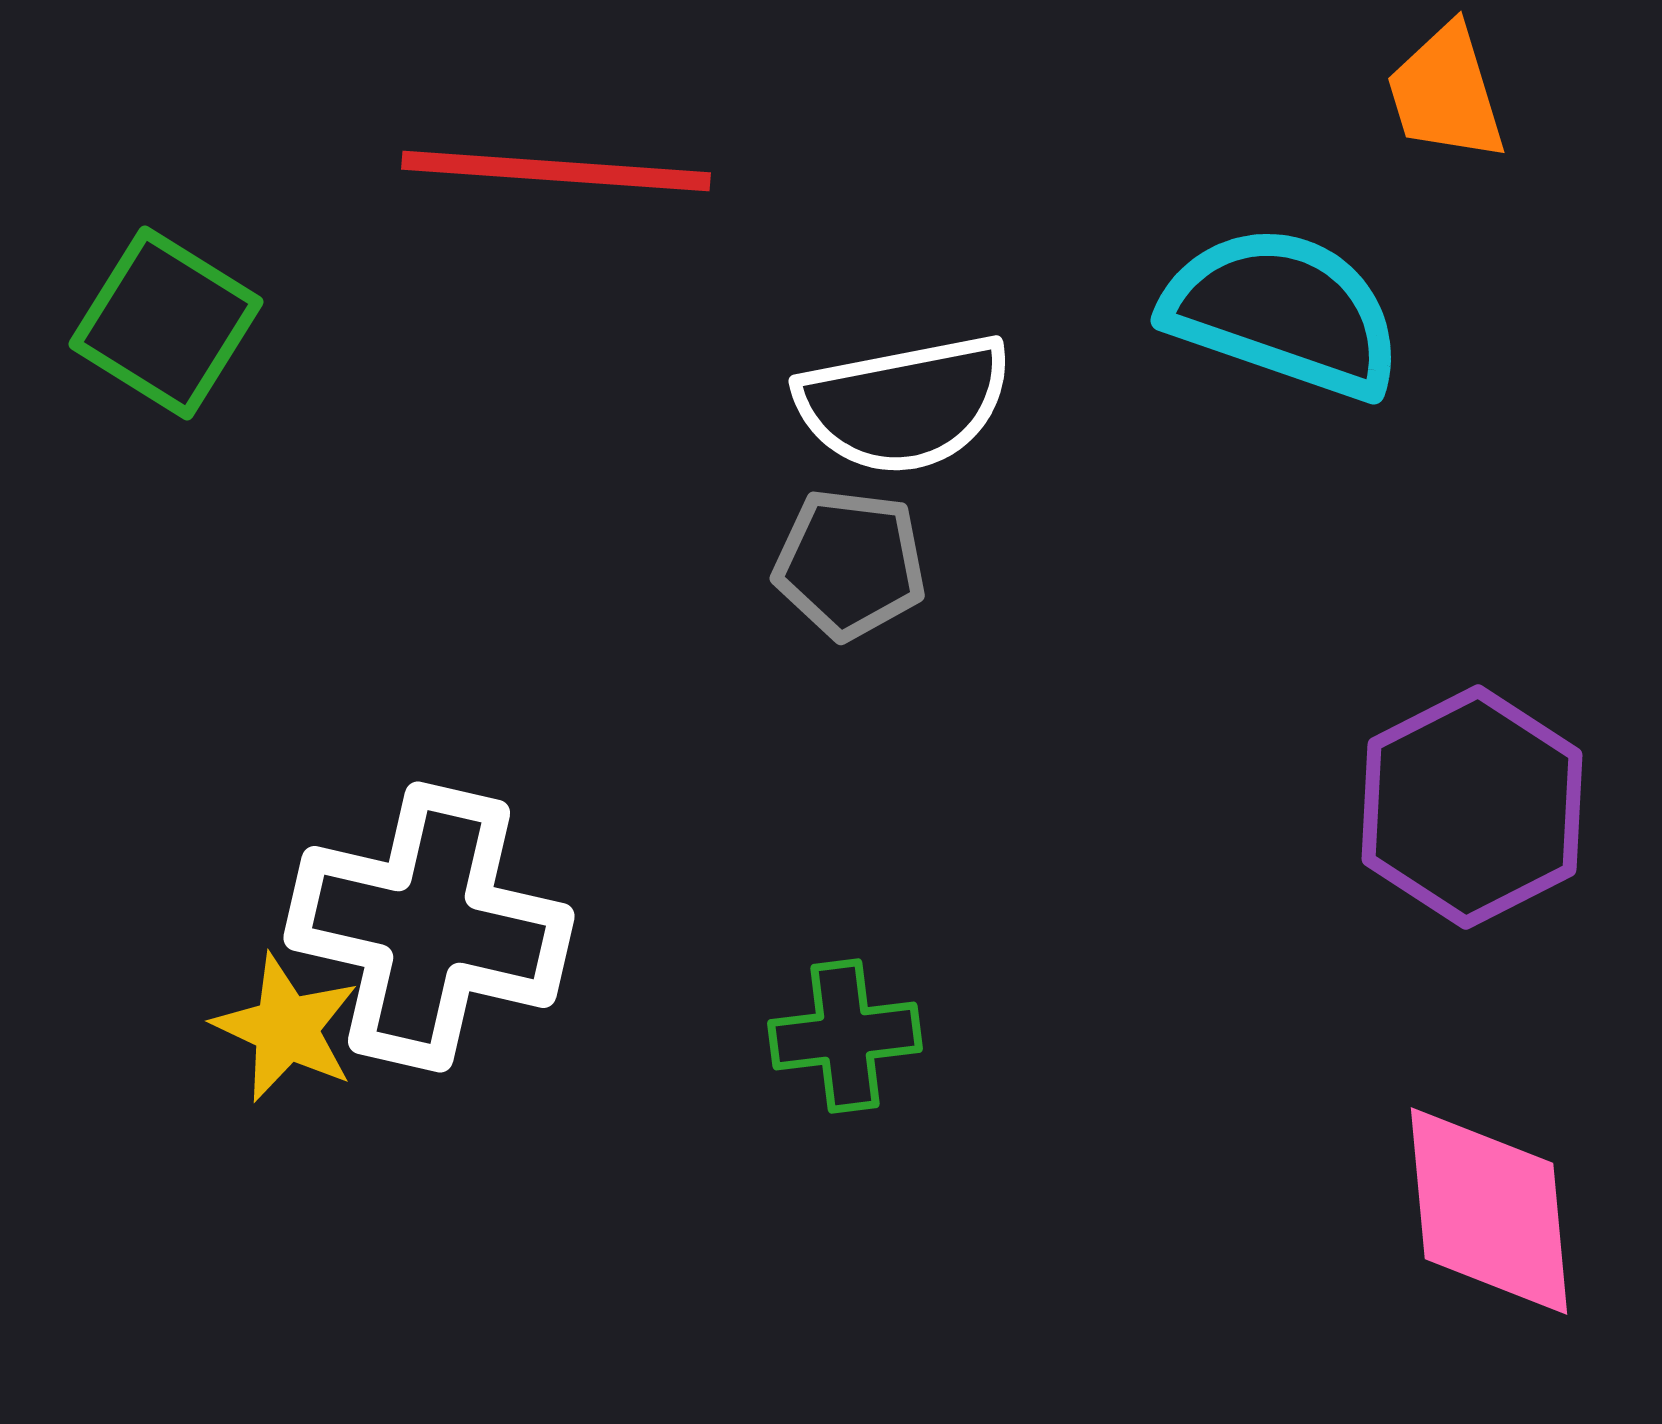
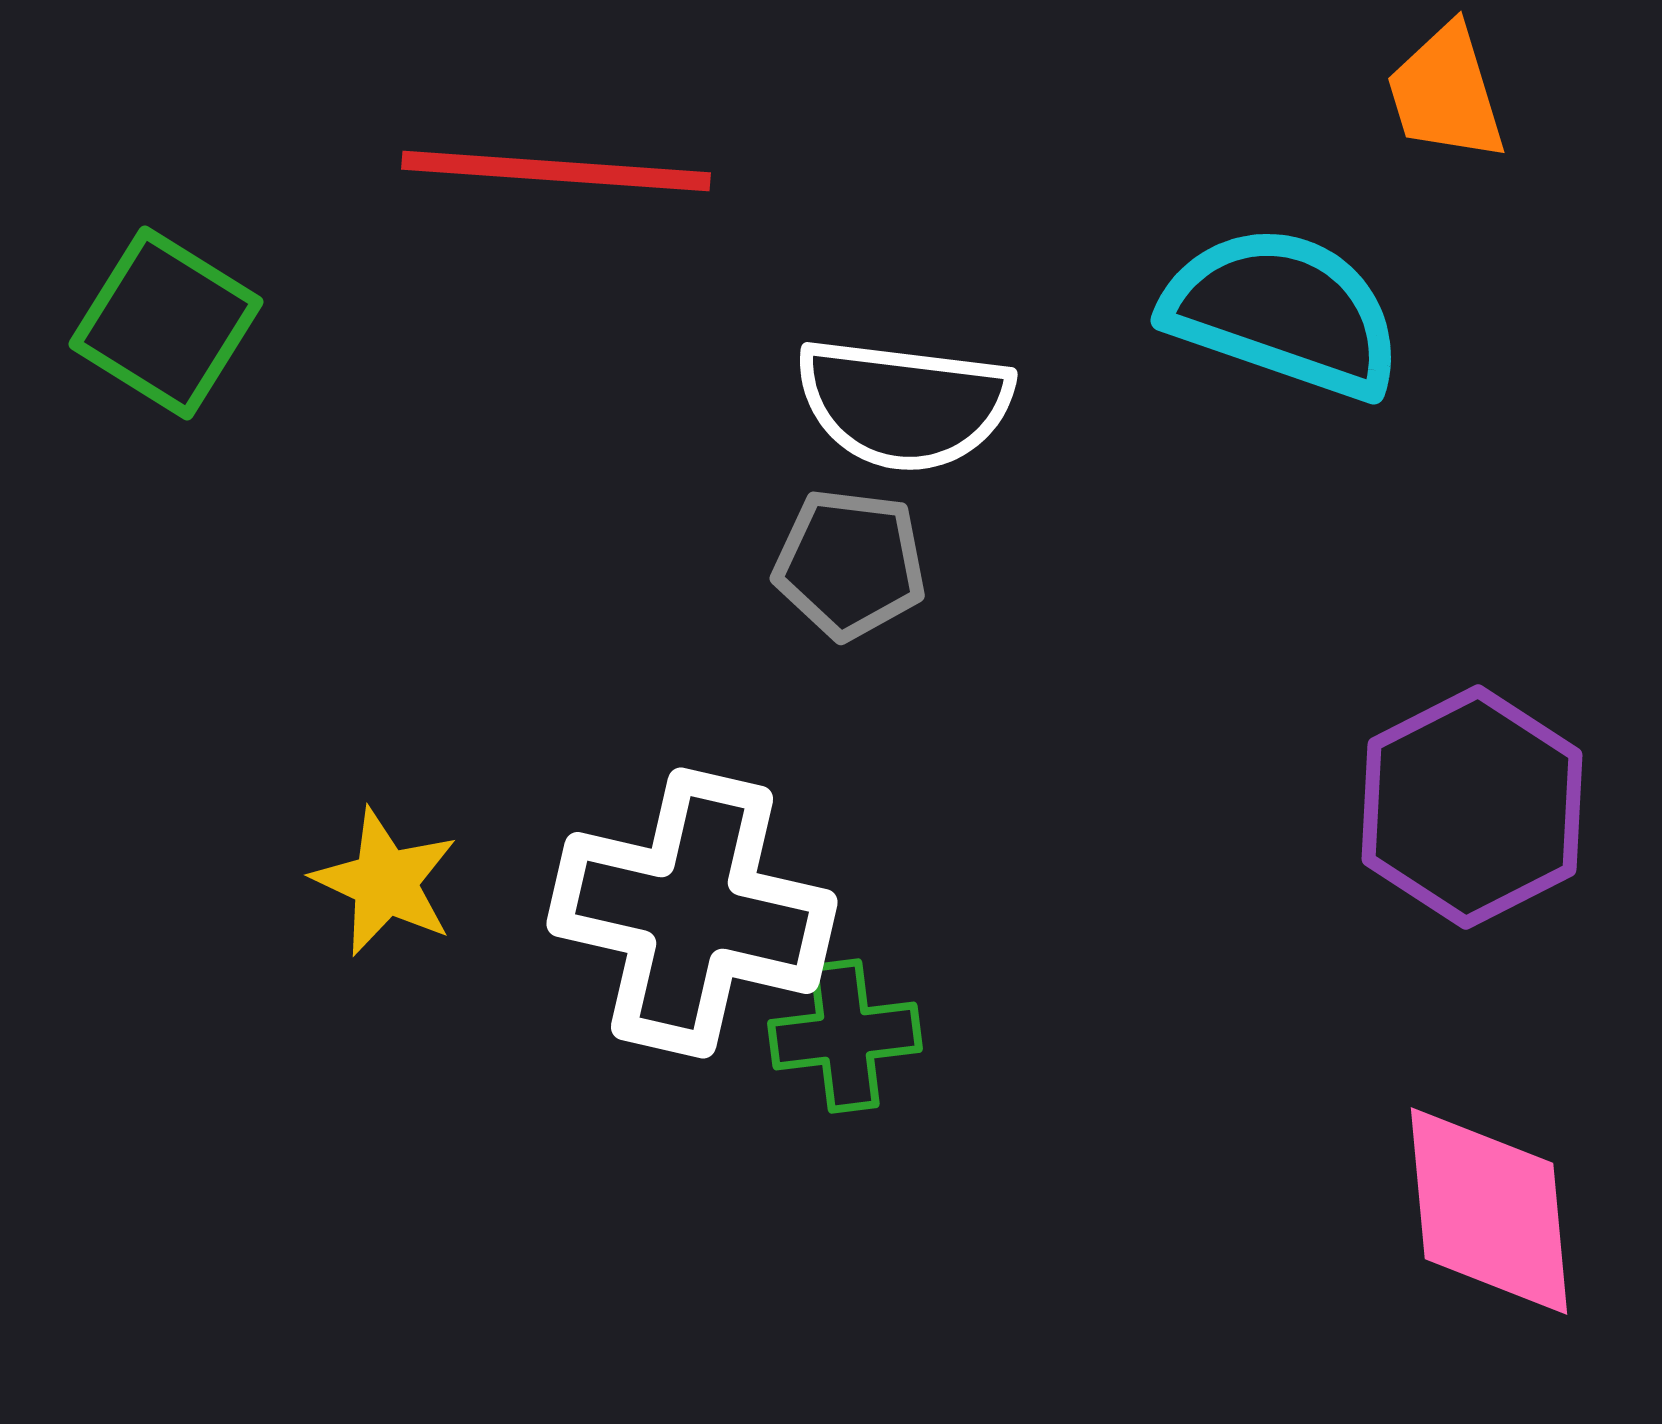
white semicircle: rotated 18 degrees clockwise
white cross: moved 263 px right, 14 px up
yellow star: moved 99 px right, 146 px up
